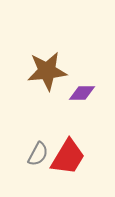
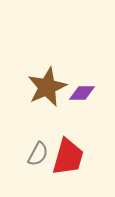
brown star: moved 16 px down; rotated 18 degrees counterclockwise
red trapezoid: rotated 15 degrees counterclockwise
